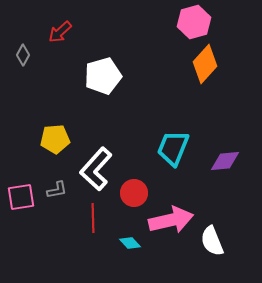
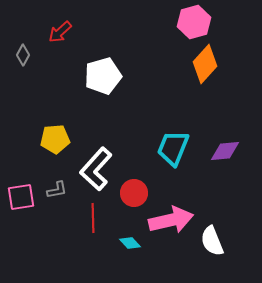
purple diamond: moved 10 px up
